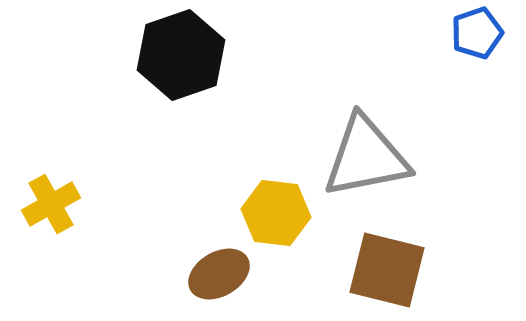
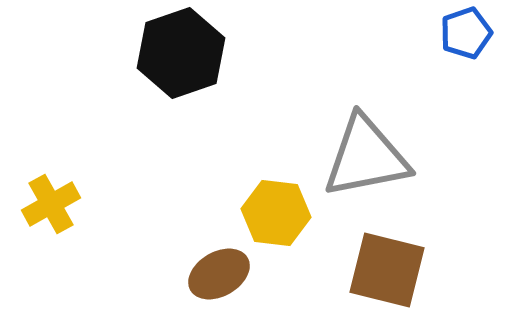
blue pentagon: moved 11 px left
black hexagon: moved 2 px up
